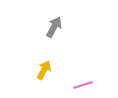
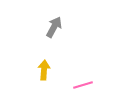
yellow arrow: rotated 24 degrees counterclockwise
